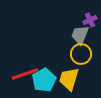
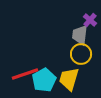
purple cross: rotated 24 degrees counterclockwise
gray trapezoid: rotated 15 degrees counterclockwise
